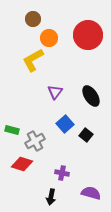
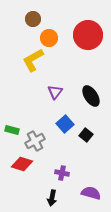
black arrow: moved 1 px right, 1 px down
